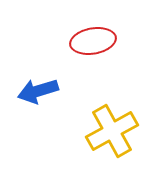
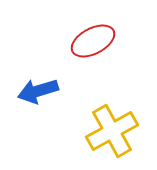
red ellipse: rotated 18 degrees counterclockwise
